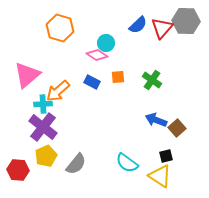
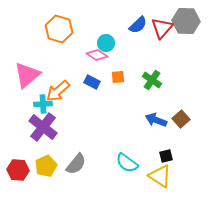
orange hexagon: moved 1 px left, 1 px down
brown square: moved 4 px right, 9 px up
yellow pentagon: moved 10 px down
